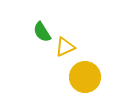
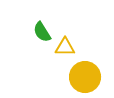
yellow triangle: rotated 25 degrees clockwise
